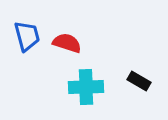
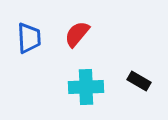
blue trapezoid: moved 2 px right, 2 px down; rotated 12 degrees clockwise
red semicircle: moved 10 px right, 9 px up; rotated 68 degrees counterclockwise
